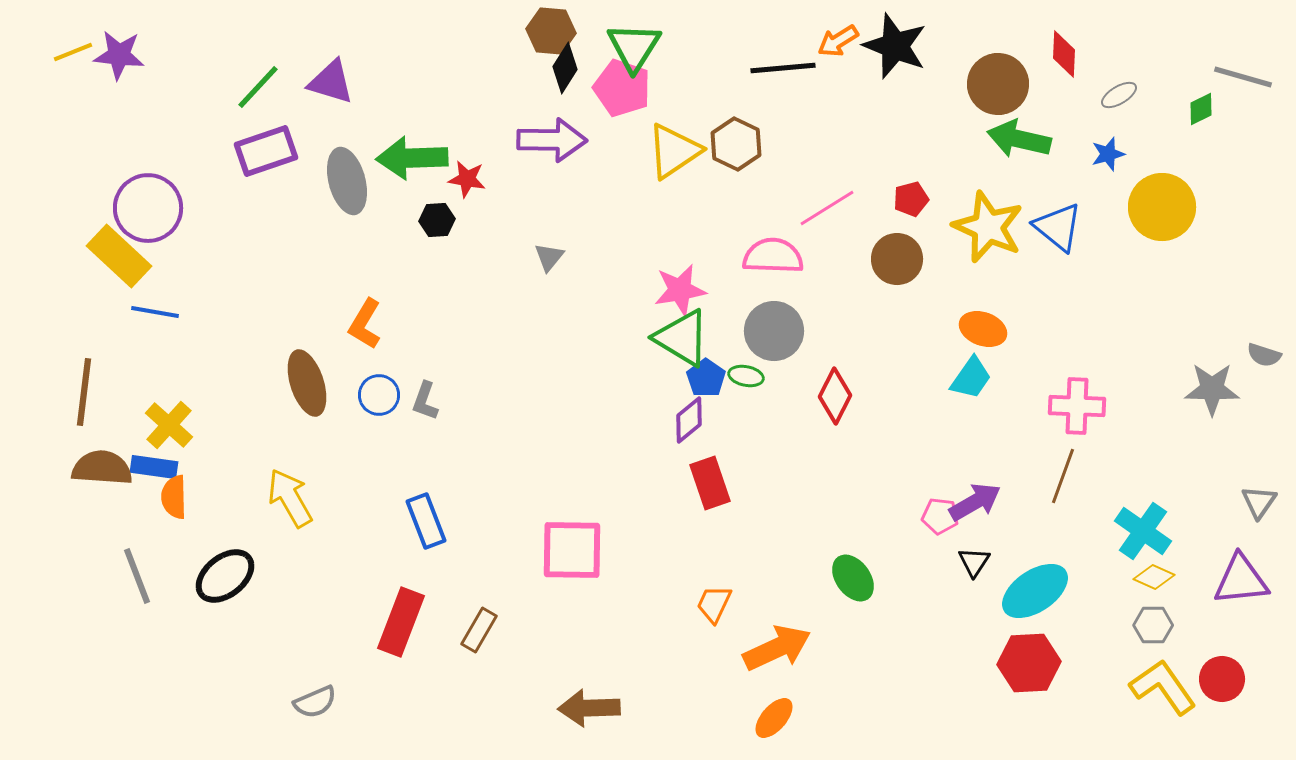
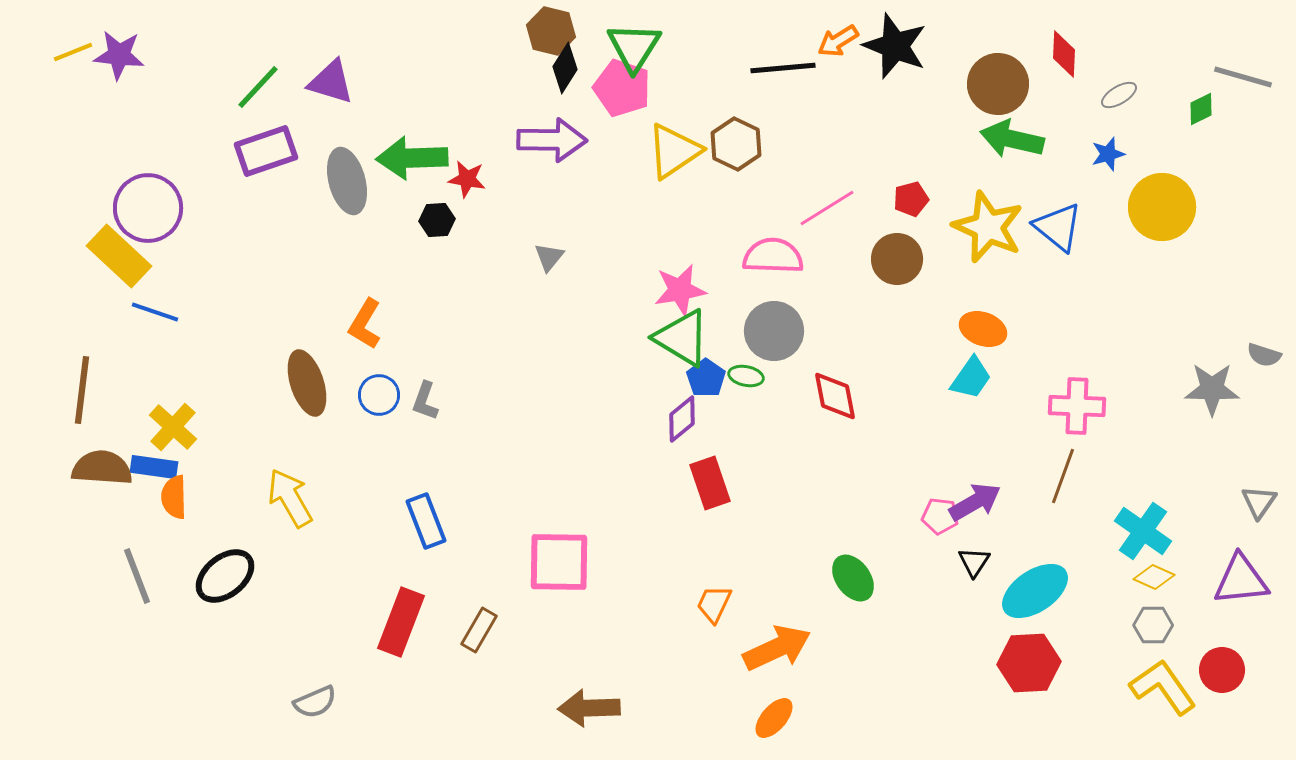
brown hexagon at (551, 31): rotated 9 degrees clockwise
green arrow at (1019, 139): moved 7 px left
blue line at (155, 312): rotated 9 degrees clockwise
brown line at (84, 392): moved 2 px left, 2 px up
red diamond at (835, 396): rotated 38 degrees counterclockwise
purple diamond at (689, 420): moved 7 px left, 1 px up
yellow cross at (169, 425): moved 4 px right, 2 px down
pink square at (572, 550): moved 13 px left, 12 px down
red circle at (1222, 679): moved 9 px up
